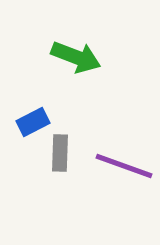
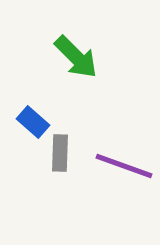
green arrow: rotated 24 degrees clockwise
blue rectangle: rotated 68 degrees clockwise
